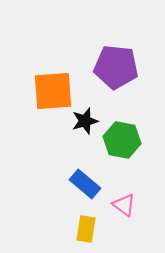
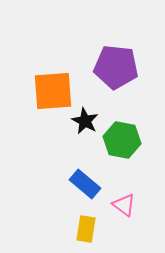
black star: rotated 28 degrees counterclockwise
